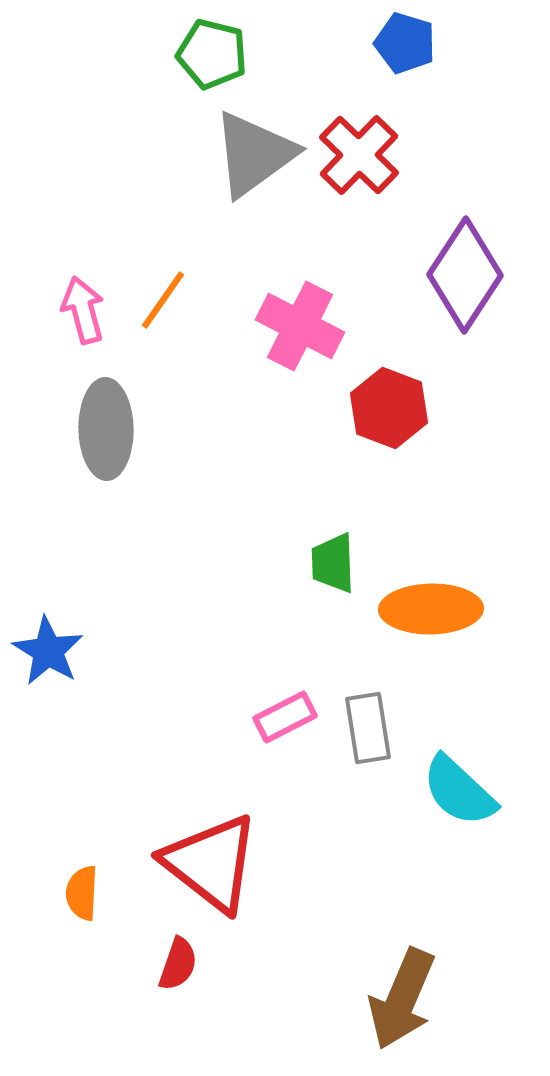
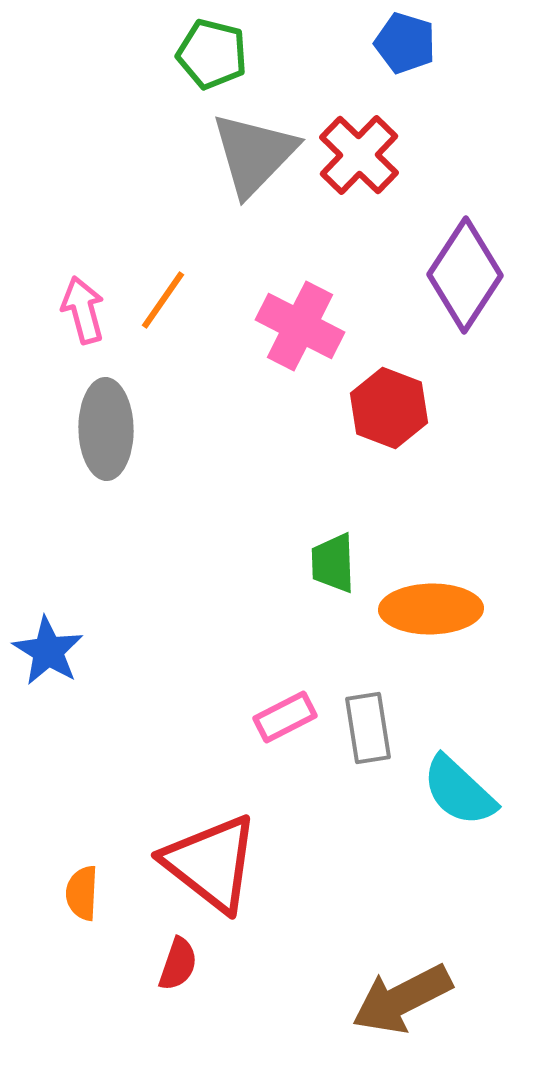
gray triangle: rotated 10 degrees counterclockwise
brown arrow: rotated 40 degrees clockwise
